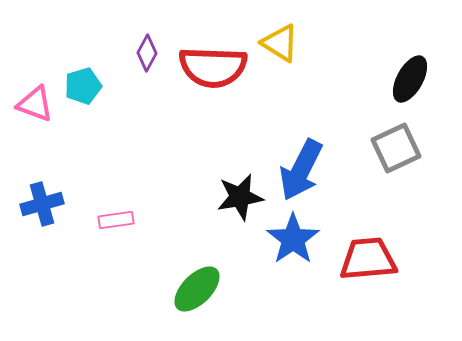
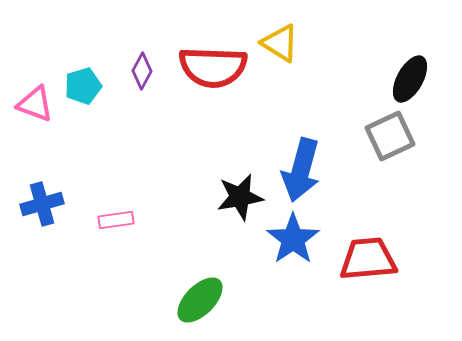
purple diamond: moved 5 px left, 18 px down
gray square: moved 6 px left, 12 px up
blue arrow: rotated 12 degrees counterclockwise
green ellipse: moved 3 px right, 11 px down
